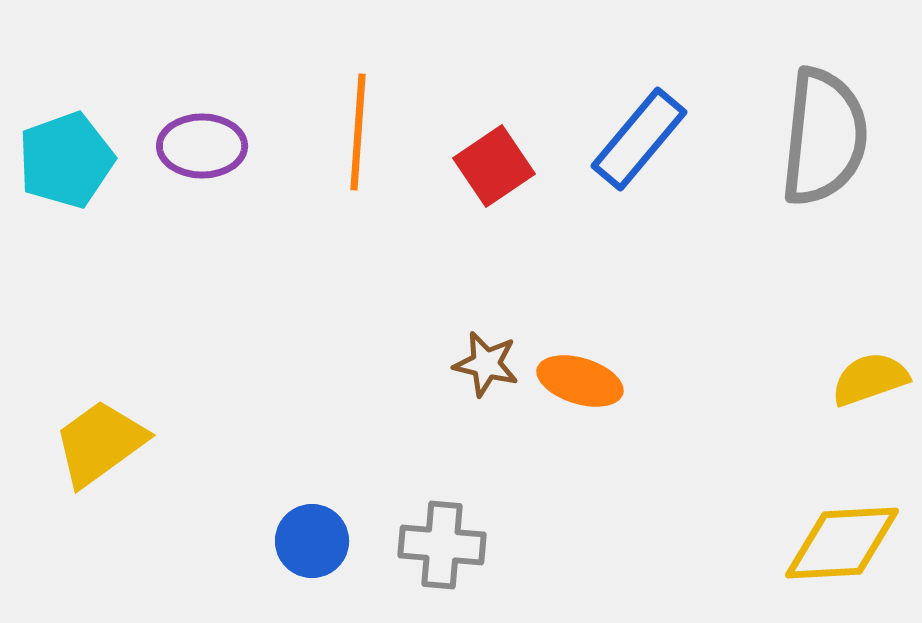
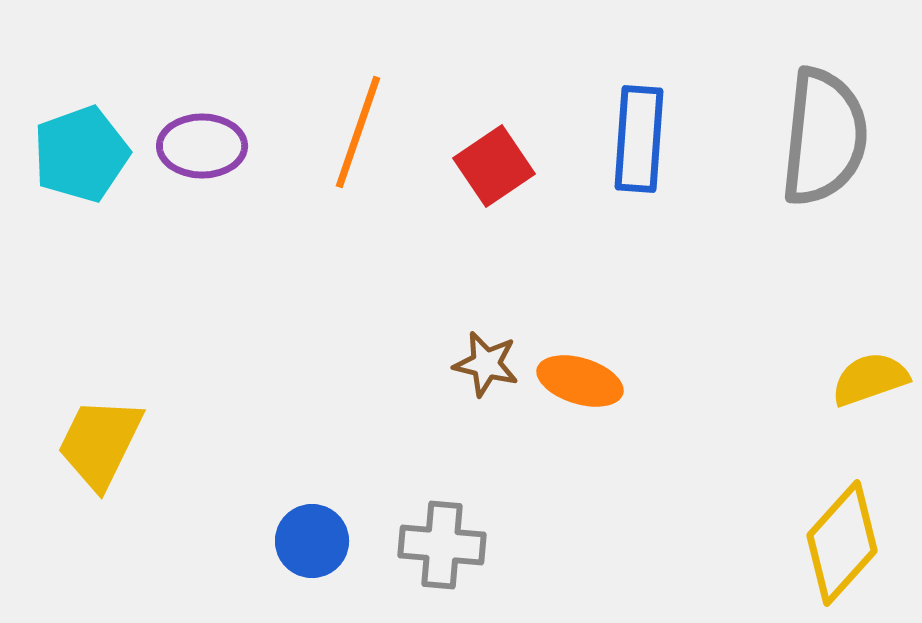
orange line: rotated 15 degrees clockwise
blue rectangle: rotated 36 degrees counterclockwise
cyan pentagon: moved 15 px right, 6 px up
yellow trapezoid: rotated 28 degrees counterclockwise
yellow diamond: rotated 45 degrees counterclockwise
